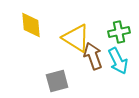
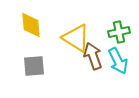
gray square: moved 23 px left, 15 px up; rotated 10 degrees clockwise
